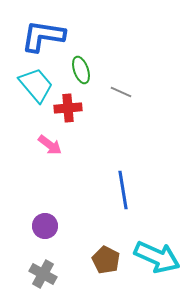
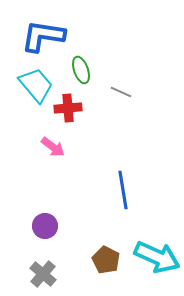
pink arrow: moved 3 px right, 2 px down
gray cross: rotated 12 degrees clockwise
